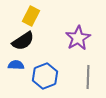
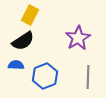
yellow rectangle: moved 1 px left, 1 px up
